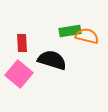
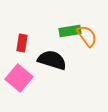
orange semicircle: rotated 40 degrees clockwise
red rectangle: rotated 12 degrees clockwise
pink square: moved 4 px down
